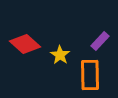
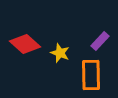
yellow star: moved 2 px up; rotated 12 degrees counterclockwise
orange rectangle: moved 1 px right
